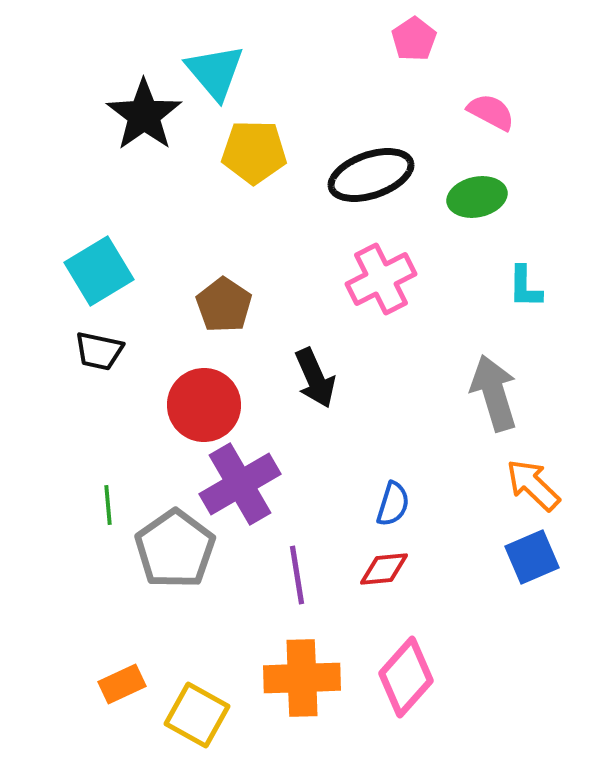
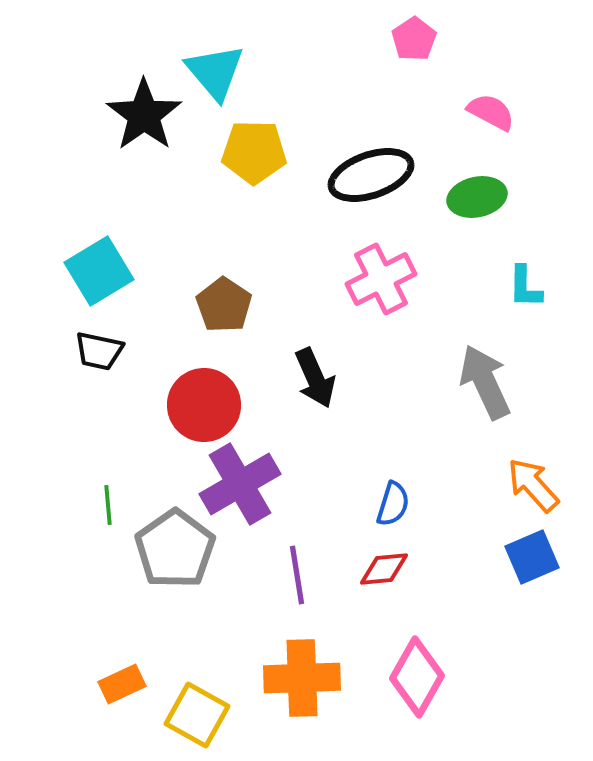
gray arrow: moved 9 px left, 11 px up; rotated 8 degrees counterclockwise
orange arrow: rotated 4 degrees clockwise
pink diamond: moved 11 px right; rotated 12 degrees counterclockwise
